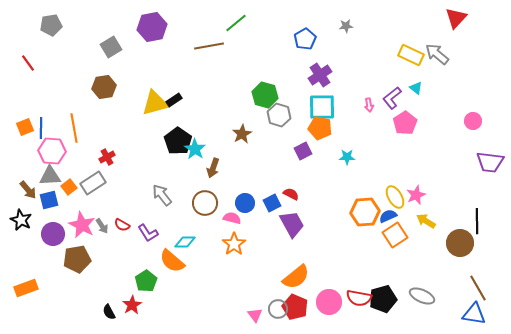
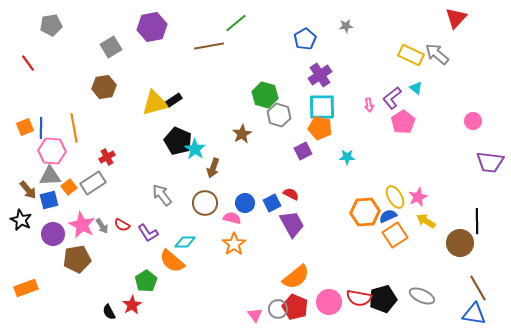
pink pentagon at (405, 123): moved 2 px left, 1 px up
black pentagon at (178, 141): rotated 12 degrees counterclockwise
pink star at (416, 195): moved 2 px right, 2 px down
